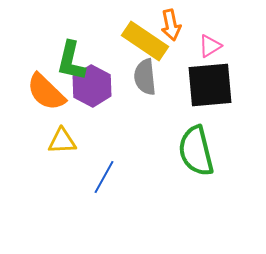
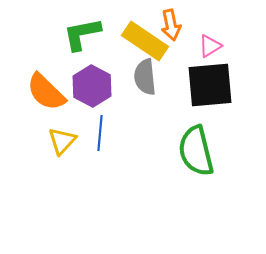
green L-shape: moved 11 px right, 27 px up; rotated 66 degrees clockwise
yellow triangle: rotated 44 degrees counterclockwise
blue line: moved 4 px left, 44 px up; rotated 24 degrees counterclockwise
